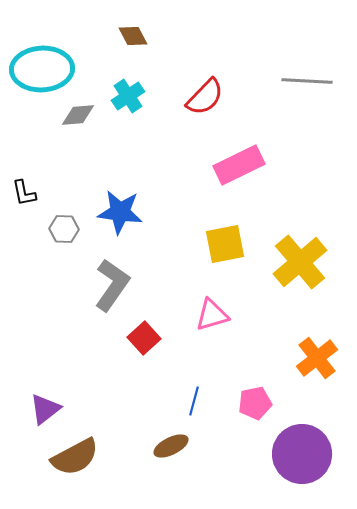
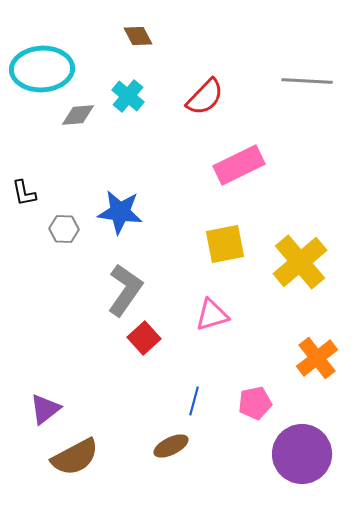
brown diamond: moved 5 px right
cyan cross: rotated 16 degrees counterclockwise
gray L-shape: moved 13 px right, 5 px down
